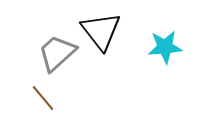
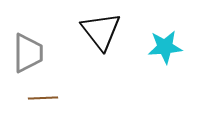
gray trapezoid: moved 29 px left; rotated 132 degrees clockwise
brown line: rotated 52 degrees counterclockwise
